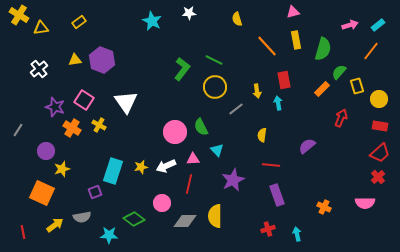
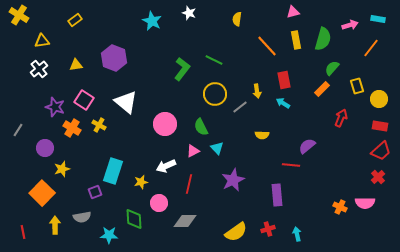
white star at (189, 13): rotated 24 degrees clockwise
yellow semicircle at (237, 19): rotated 24 degrees clockwise
yellow rectangle at (79, 22): moved 4 px left, 2 px up
cyan rectangle at (378, 25): moved 6 px up; rotated 48 degrees clockwise
yellow triangle at (41, 28): moved 1 px right, 13 px down
green semicircle at (323, 49): moved 10 px up
orange line at (371, 51): moved 3 px up
yellow triangle at (75, 60): moved 1 px right, 5 px down
purple hexagon at (102, 60): moved 12 px right, 2 px up
green semicircle at (339, 72): moved 7 px left, 4 px up
yellow circle at (215, 87): moved 7 px down
white triangle at (126, 102): rotated 15 degrees counterclockwise
cyan arrow at (278, 103): moved 5 px right; rotated 48 degrees counterclockwise
gray line at (236, 109): moved 4 px right, 2 px up
pink circle at (175, 132): moved 10 px left, 8 px up
yellow semicircle at (262, 135): rotated 96 degrees counterclockwise
cyan triangle at (217, 150): moved 2 px up
purple circle at (46, 151): moved 1 px left, 3 px up
red trapezoid at (380, 153): moved 1 px right, 2 px up
pink triangle at (193, 159): moved 8 px up; rotated 24 degrees counterclockwise
red line at (271, 165): moved 20 px right
yellow star at (141, 167): moved 15 px down
orange square at (42, 193): rotated 20 degrees clockwise
purple rectangle at (277, 195): rotated 15 degrees clockwise
pink circle at (162, 203): moved 3 px left
orange cross at (324, 207): moved 16 px right
yellow semicircle at (215, 216): moved 21 px right, 16 px down; rotated 125 degrees counterclockwise
green diamond at (134, 219): rotated 50 degrees clockwise
yellow arrow at (55, 225): rotated 54 degrees counterclockwise
